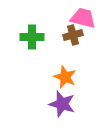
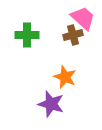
pink trapezoid: rotated 28 degrees clockwise
green cross: moved 5 px left, 2 px up
purple star: moved 11 px left
